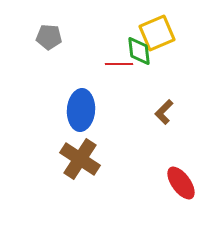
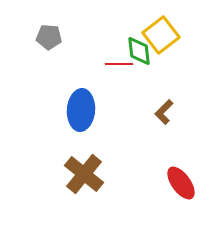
yellow square: moved 4 px right, 2 px down; rotated 15 degrees counterclockwise
brown cross: moved 4 px right, 15 px down; rotated 6 degrees clockwise
